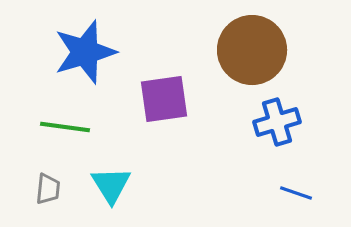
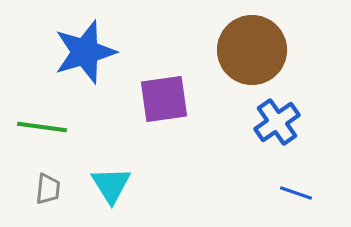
blue cross: rotated 18 degrees counterclockwise
green line: moved 23 px left
